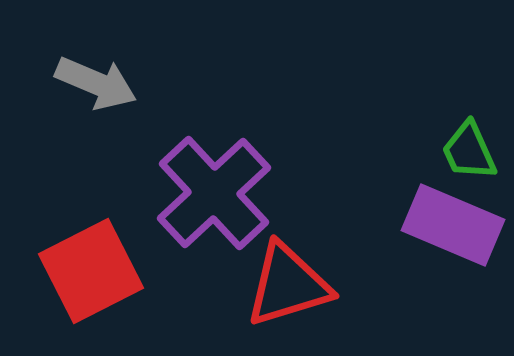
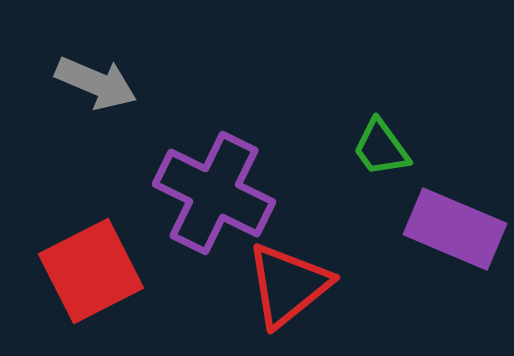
green trapezoid: moved 88 px left, 3 px up; rotated 12 degrees counterclockwise
purple cross: rotated 21 degrees counterclockwise
purple rectangle: moved 2 px right, 4 px down
red triangle: rotated 22 degrees counterclockwise
